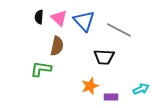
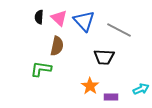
orange star: rotated 18 degrees counterclockwise
